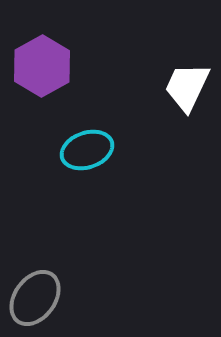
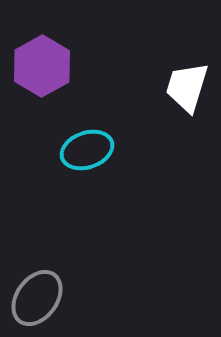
white trapezoid: rotated 8 degrees counterclockwise
gray ellipse: moved 2 px right
